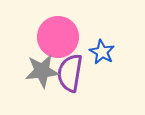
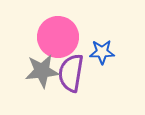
blue star: rotated 30 degrees counterclockwise
purple semicircle: moved 1 px right
